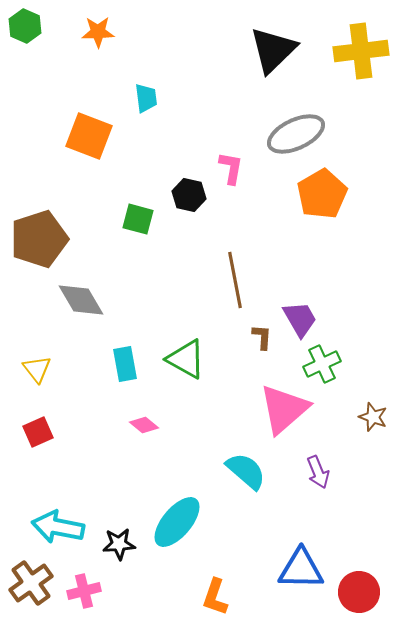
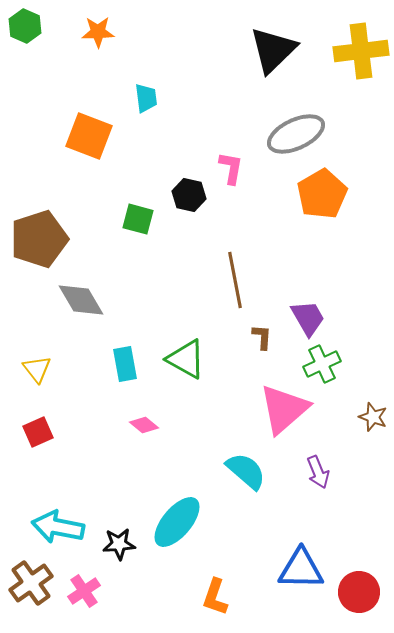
purple trapezoid: moved 8 px right, 1 px up
pink cross: rotated 20 degrees counterclockwise
